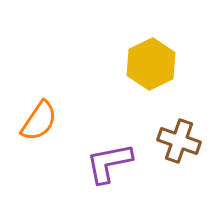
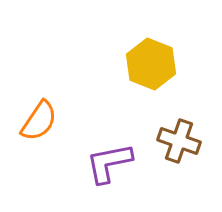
yellow hexagon: rotated 12 degrees counterclockwise
